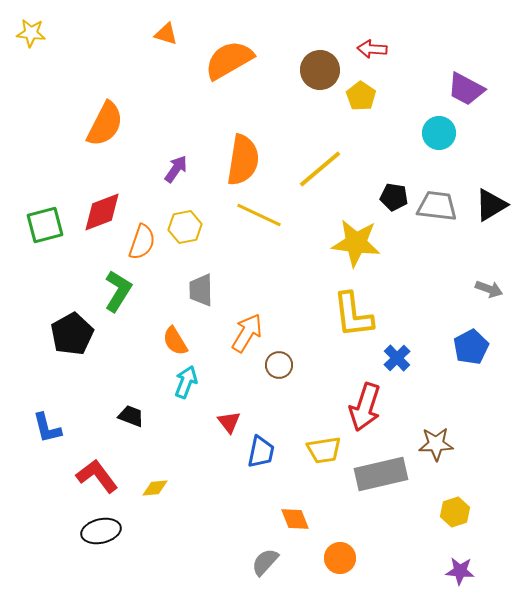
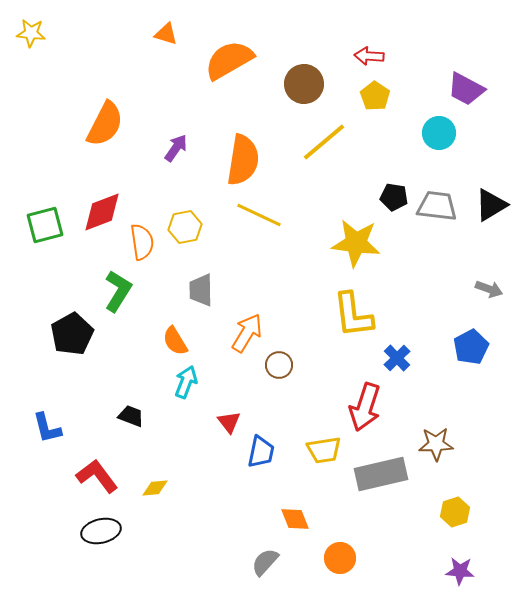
red arrow at (372, 49): moved 3 px left, 7 px down
brown circle at (320, 70): moved 16 px left, 14 px down
yellow pentagon at (361, 96): moved 14 px right
purple arrow at (176, 169): moved 21 px up
yellow line at (320, 169): moved 4 px right, 27 px up
orange semicircle at (142, 242): rotated 27 degrees counterclockwise
